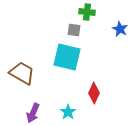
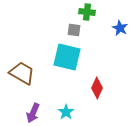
blue star: moved 1 px up
red diamond: moved 3 px right, 5 px up
cyan star: moved 2 px left
